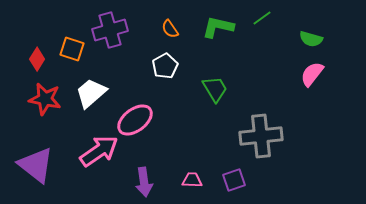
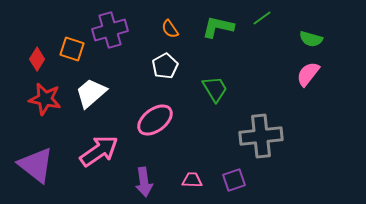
pink semicircle: moved 4 px left
pink ellipse: moved 20 px right
